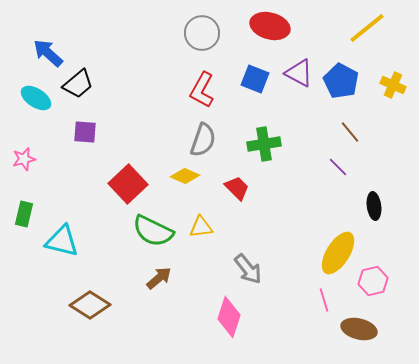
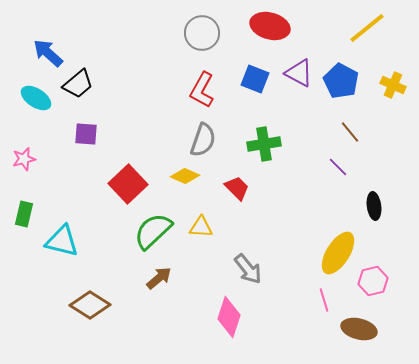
purple square: moved 1 px right, 2 px down
yellow triangle: rotated 10 degrees clockwise
green semicircle: rotated 111 degrees clockwise
